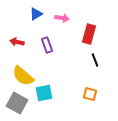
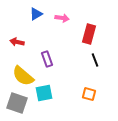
purple rectangle: moved 14 px down
orange square: moved 1 px left
gray square: rotated 10 degrees counterclockwise
